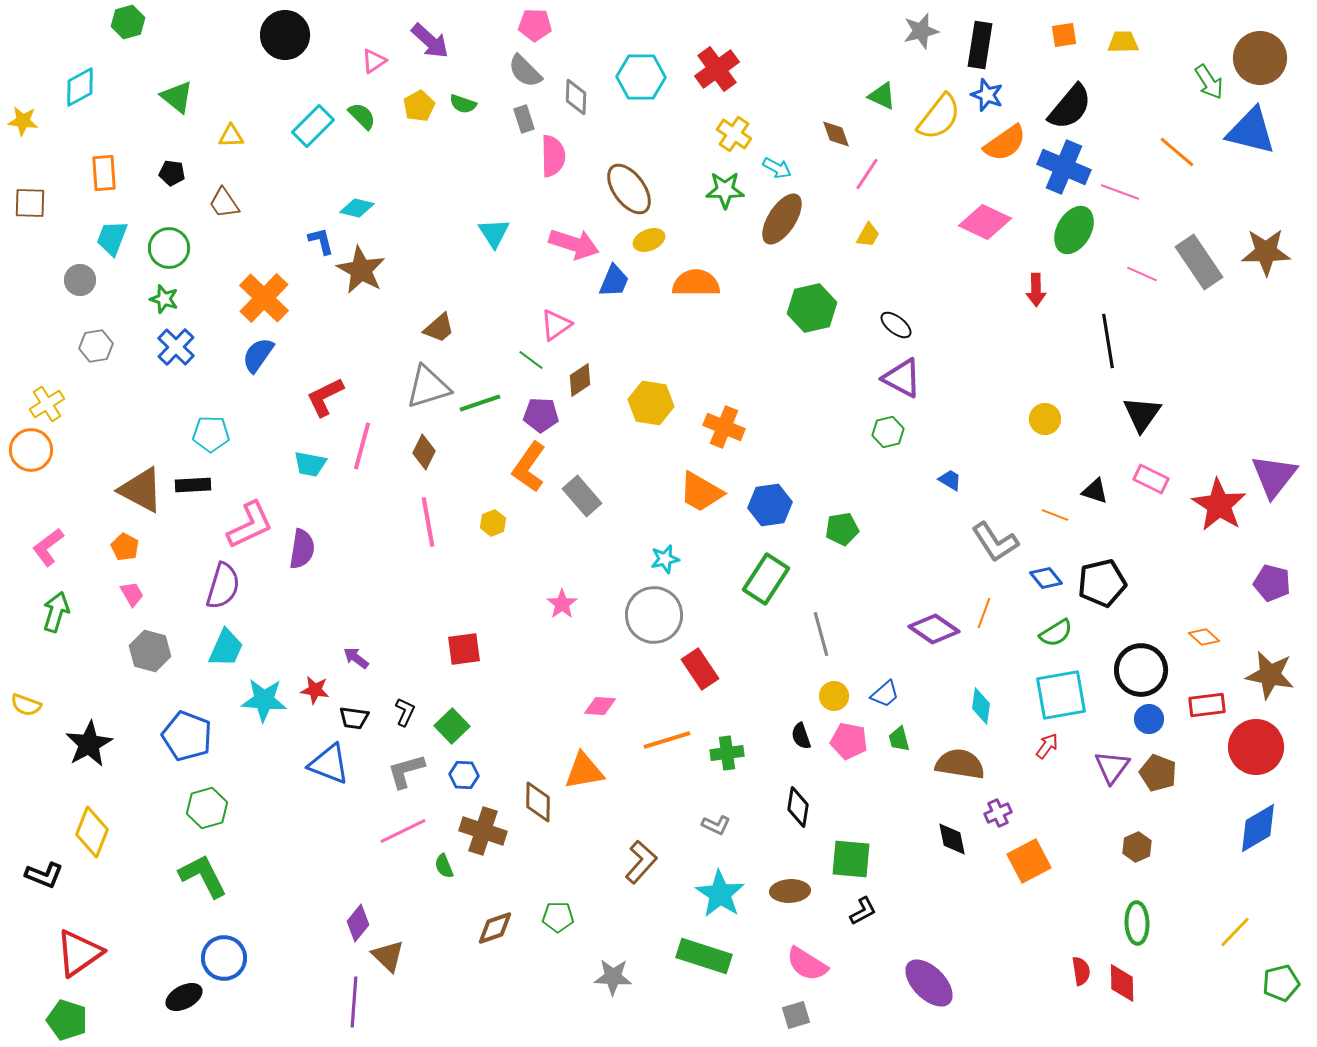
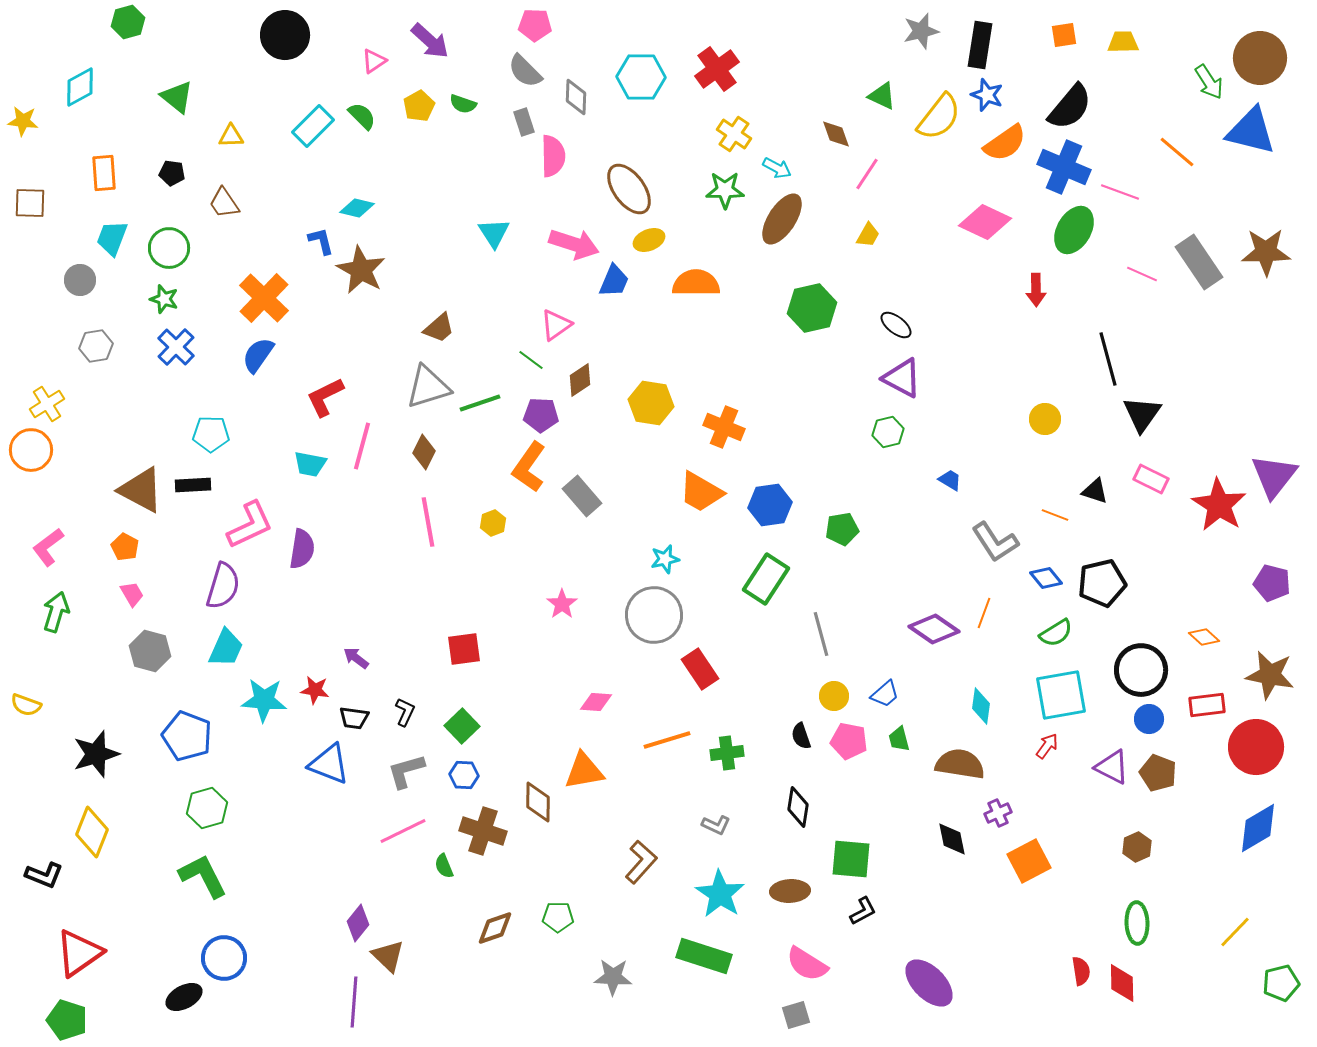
gray rectangle at (524, 119): moved 3 px down
black line at (1108, 341): moved 18 px down; rotated 6 degrees counterclockwise
pink diamond at (600, 706): moved 4 px left, 4 px up
green square at (452, 726): moved 10 px right
black star at (89, 744): moved 7 px right, 10 px down; rotated 12 degrees clockwise
purple triangle at (1112, 767): rotated 39 degrees counterclockwise
